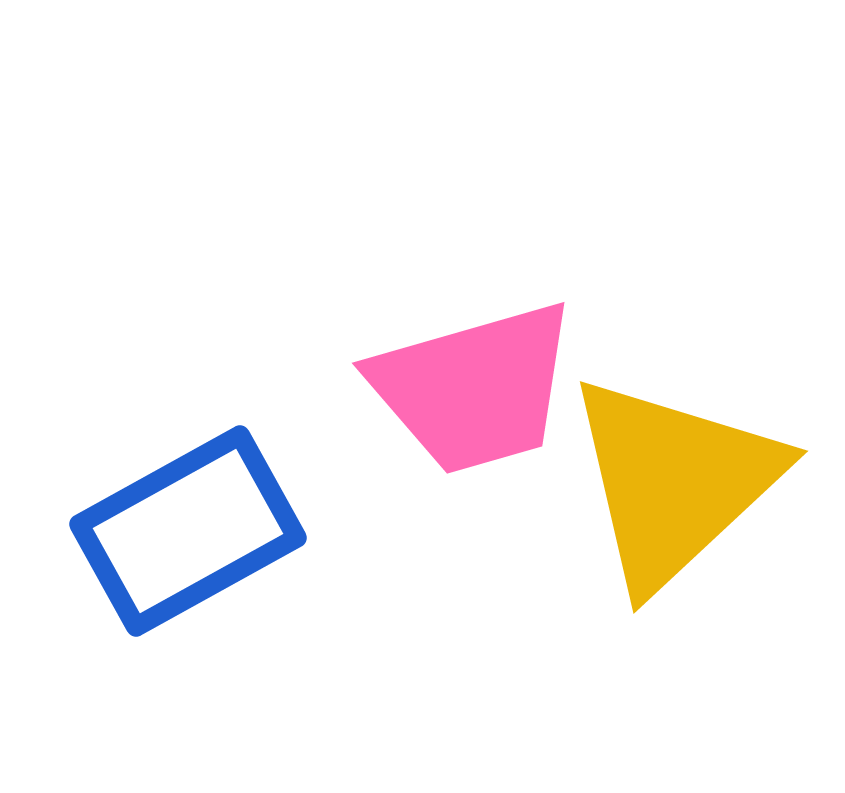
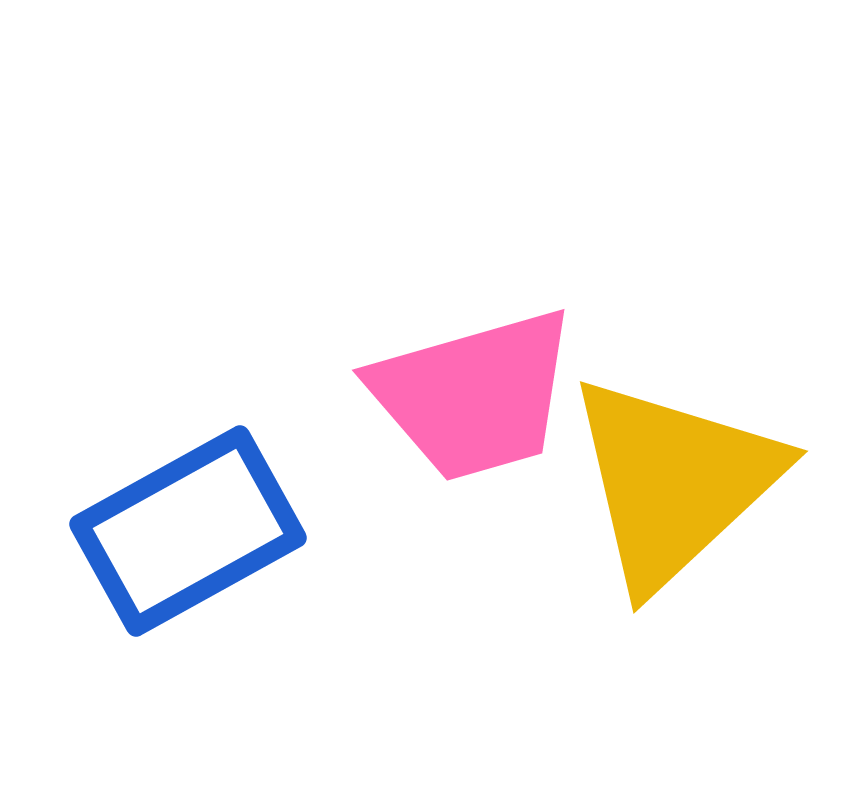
pink trapezoid: moved 7 px down
